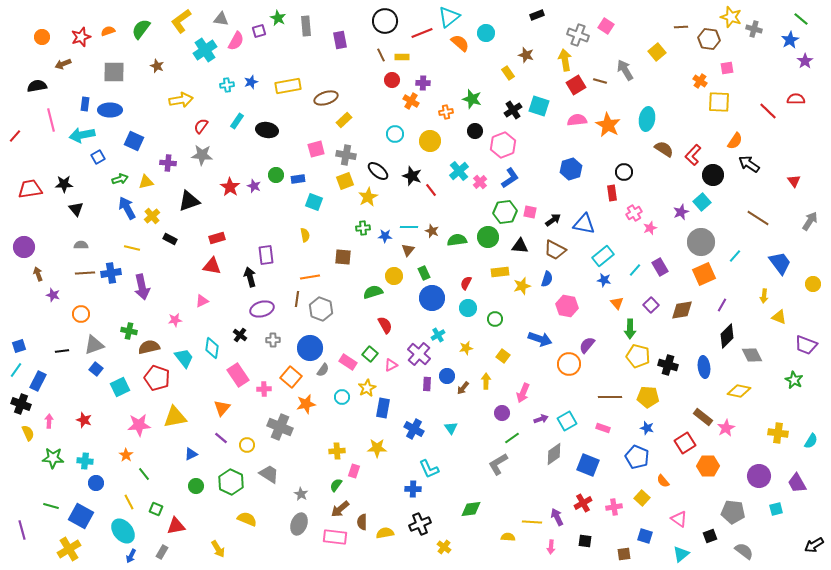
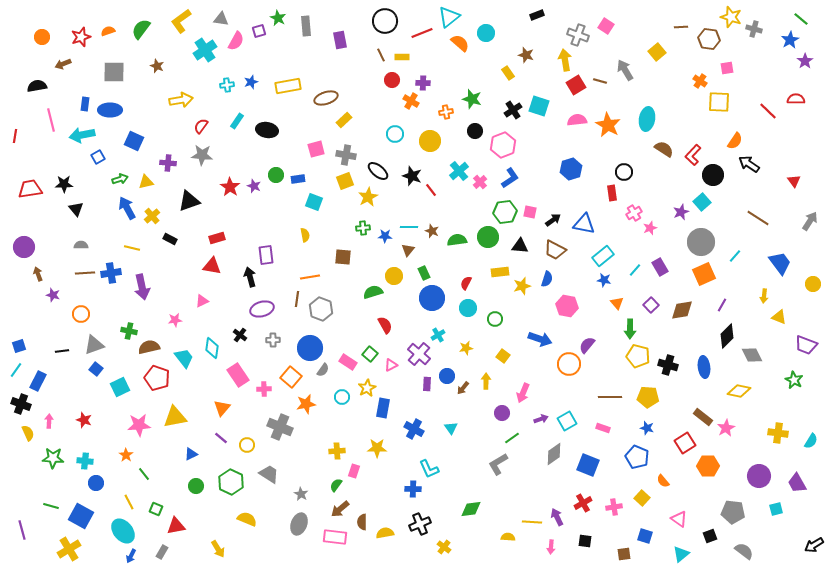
red line at (15, 136): rotated 32 degrees counterclockwise
